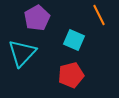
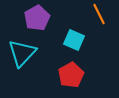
orange line: moved 1 px up
red pentagon: rotated 15 degrees counterclockwise
